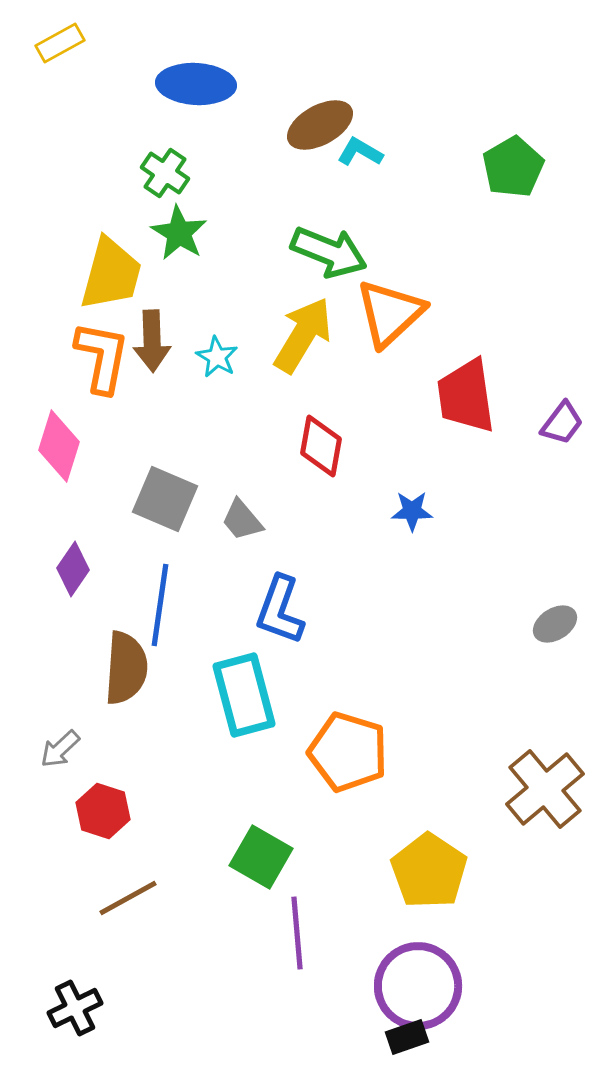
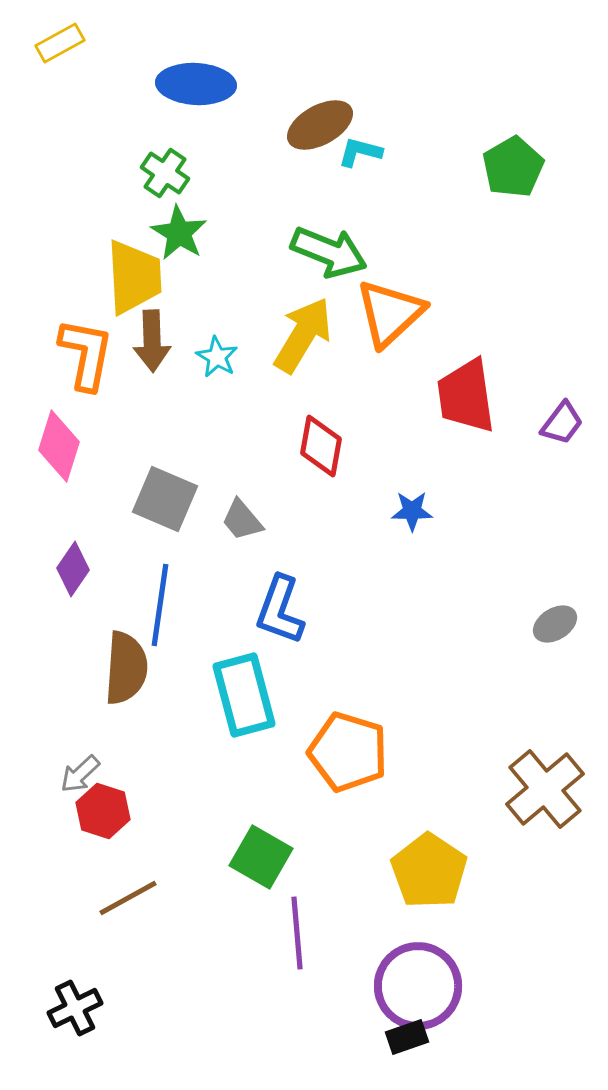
cyan L-shape: rotated 15 degrees counterclockwise
yellow trapezoid: moved 23 px right, 3 px down; rotated 18 degrees counterclockwise
orange L-shape: moved 16 px left, 3 px up
gray arrow: moved 20 px right, 25 px down
